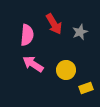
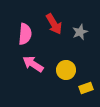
pink semicircle: moved 2 px left, 1 px up
